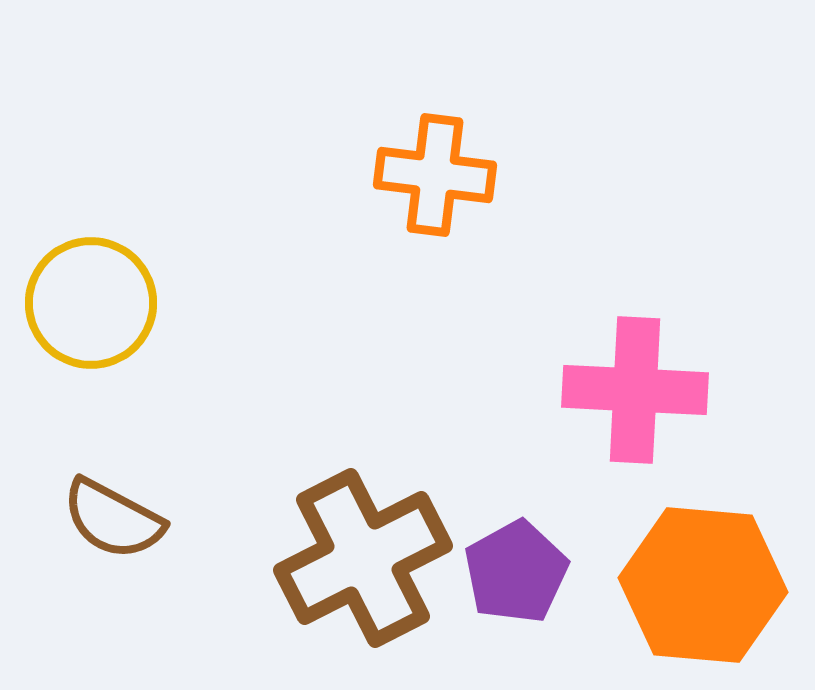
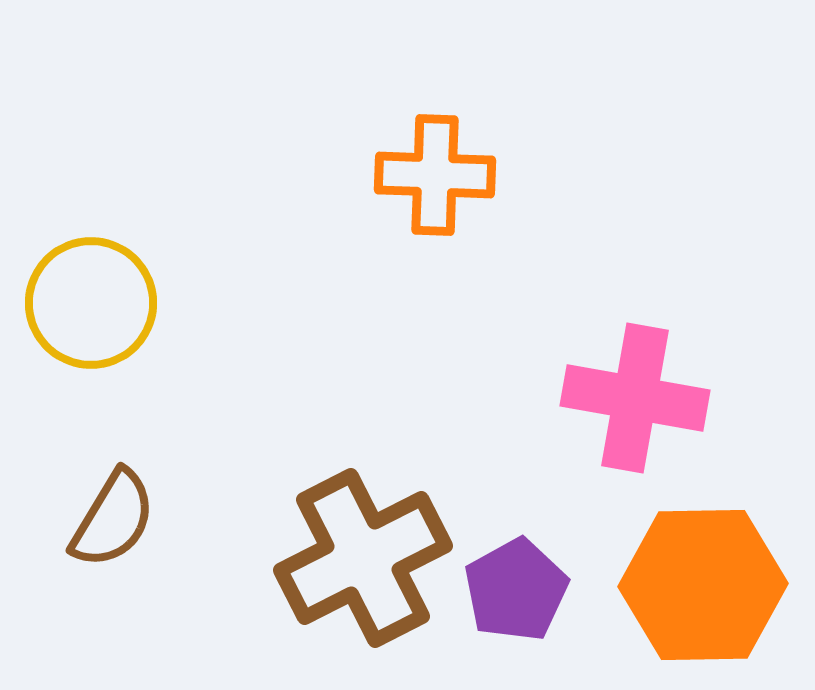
orange cross: rotated 5 degrees counterclockwise
pink cross: moved 8 px down; rotated 7 degrees clockwise
brown semicircle: rotated 87 degrees counterclockwise
purple pentagon: moved 18 px down
orange hexagon: rotated 6 degrees counterclockwise
